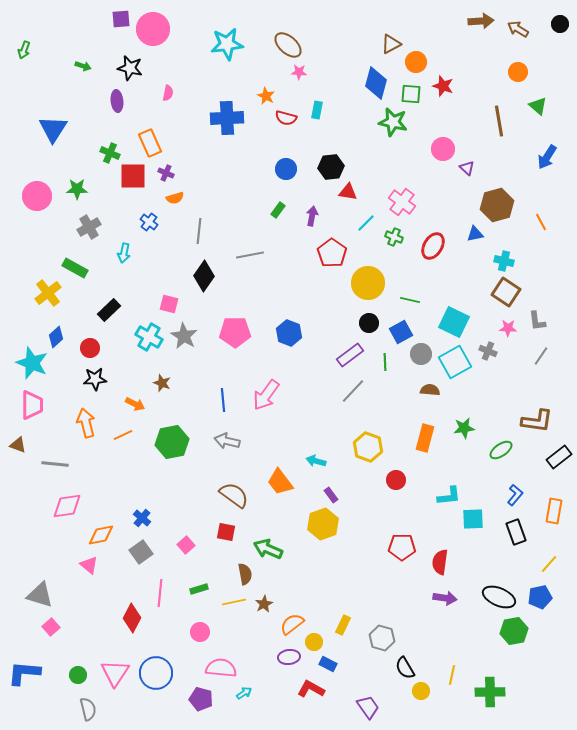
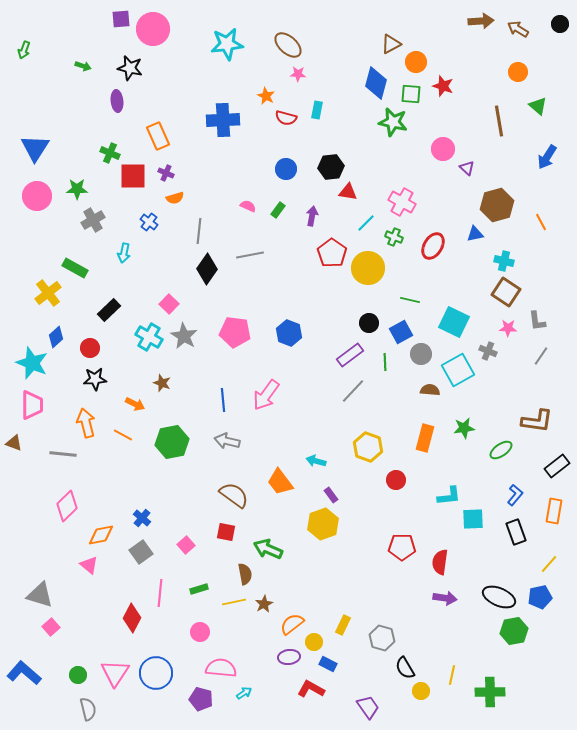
pink star at (299, 72): moved 1 px left, 2 px down
pink semicircle at (168, 93): moved 80 px right, 113 px down; rotated 77 degrees counterclockwise
blue cross at (227, 118): moved 4 px left, 2 px down
blue triangle at (53, 129): moved 18 px left, 19 px down
orange rectangle at (150, 143): moved 8 px right, 7 px up
pink cross at (402, 202): rotated 8 degrees counterclockwise
gray cross at (89, 227): moved 4 px right, 7 px up
black diamond at (204, 276): moved 3 px right, 7 px up
yellow circle at (368, 283): moved 15 px up
pink square at (169, 304): rotated 30 degrees clockwise
pink pentagon at (235, 332): rotated 8 degrees clockwise
cyan square at (455, 362): moved 3 px right, 8 px down
orange line at (123, 435): rotated 54 degrees clockwise
brown triangle at (18, 445): moved 4 px left, 2 px up
black rectangle at (559, 457): moved 2 px left, 9 px down
gray line at (55, 464): moved 8 px right, 10 px up
pink diamond at (67, 506): rotated 36 degrees counterclockwise
blue L-shape at (24, 673): rotated 36 degrees clockwise
